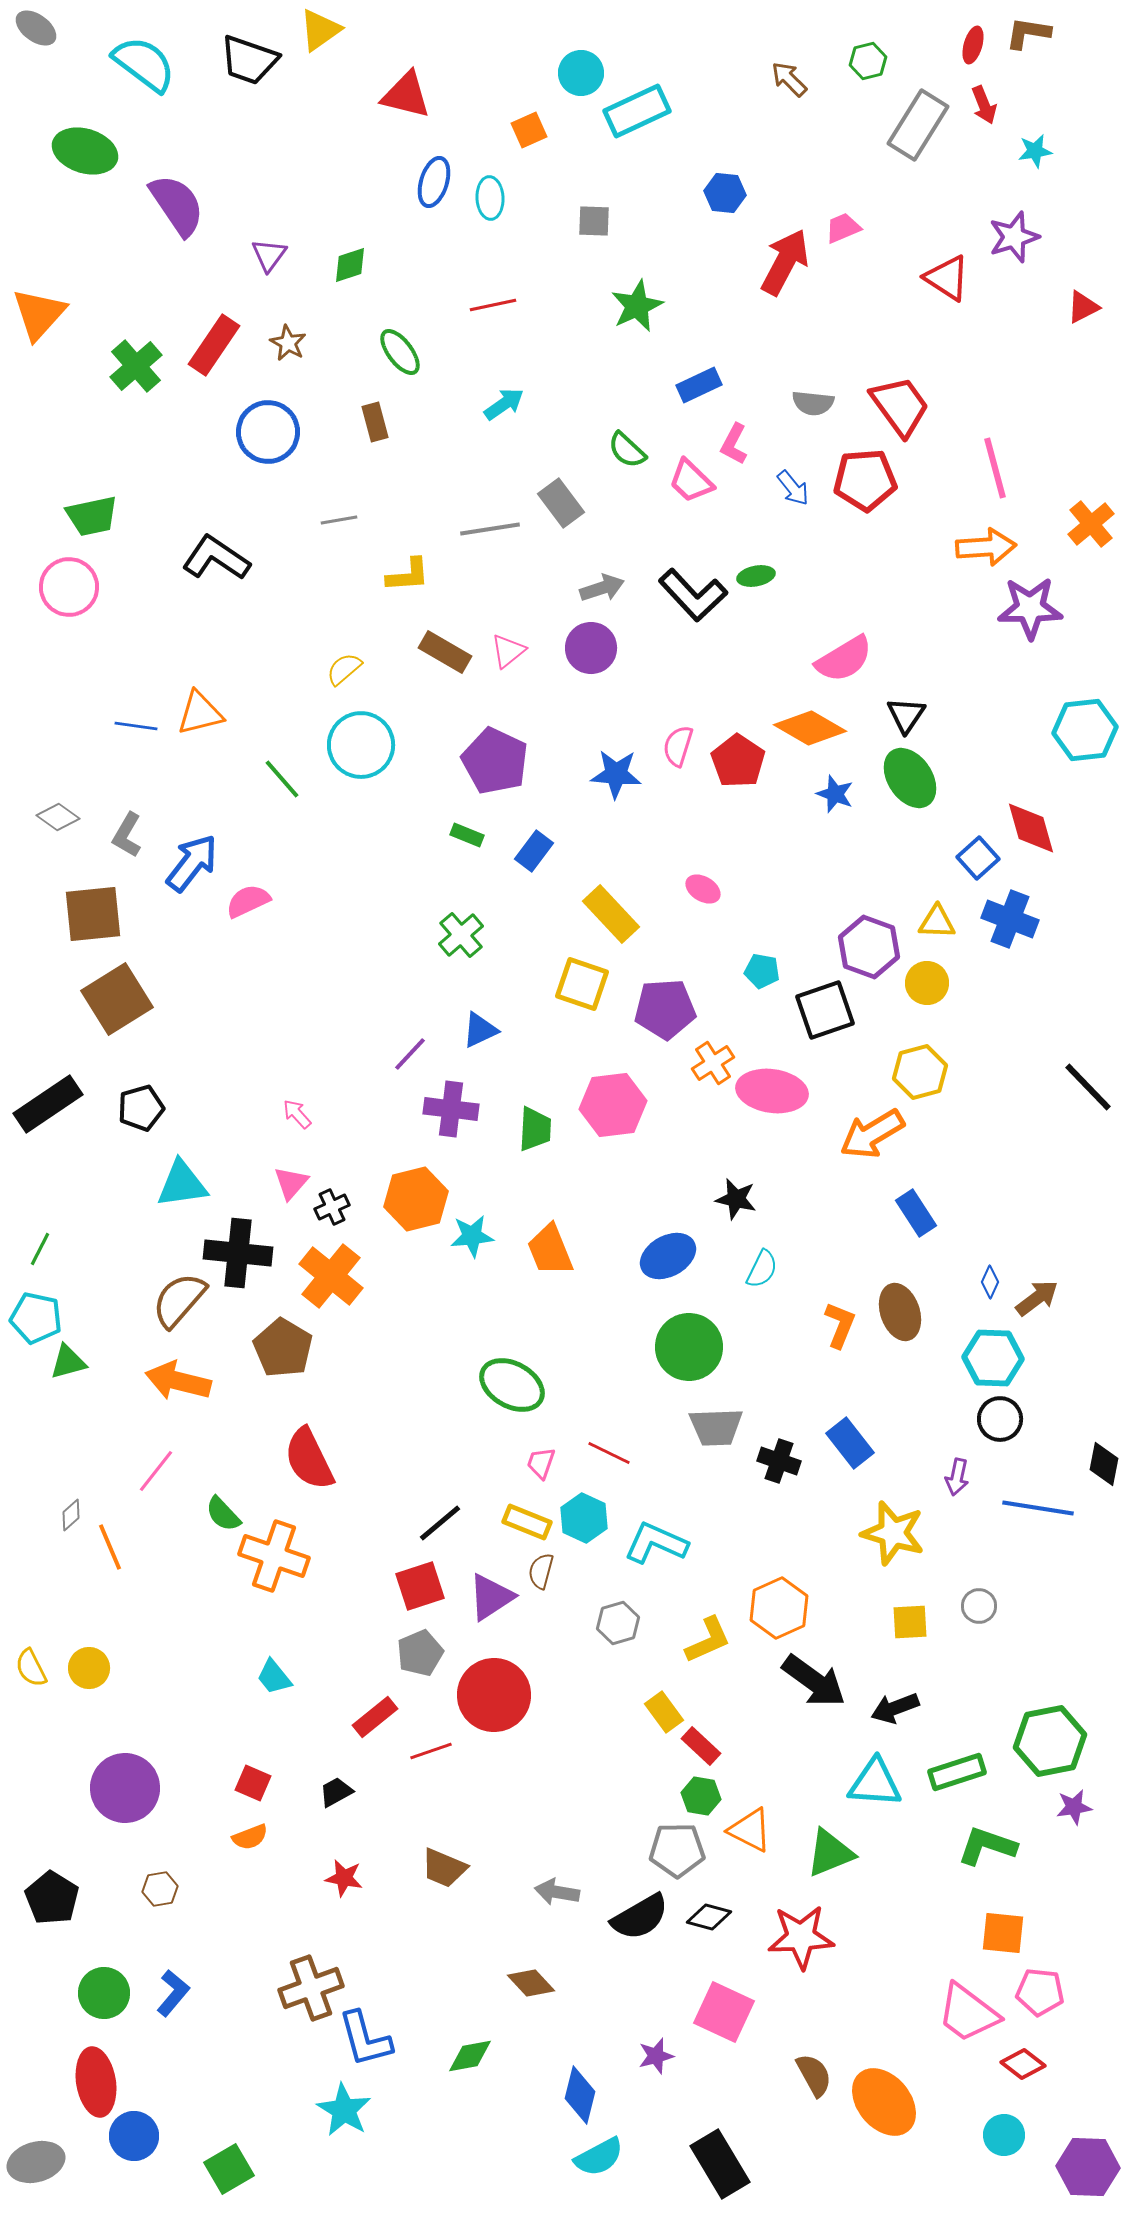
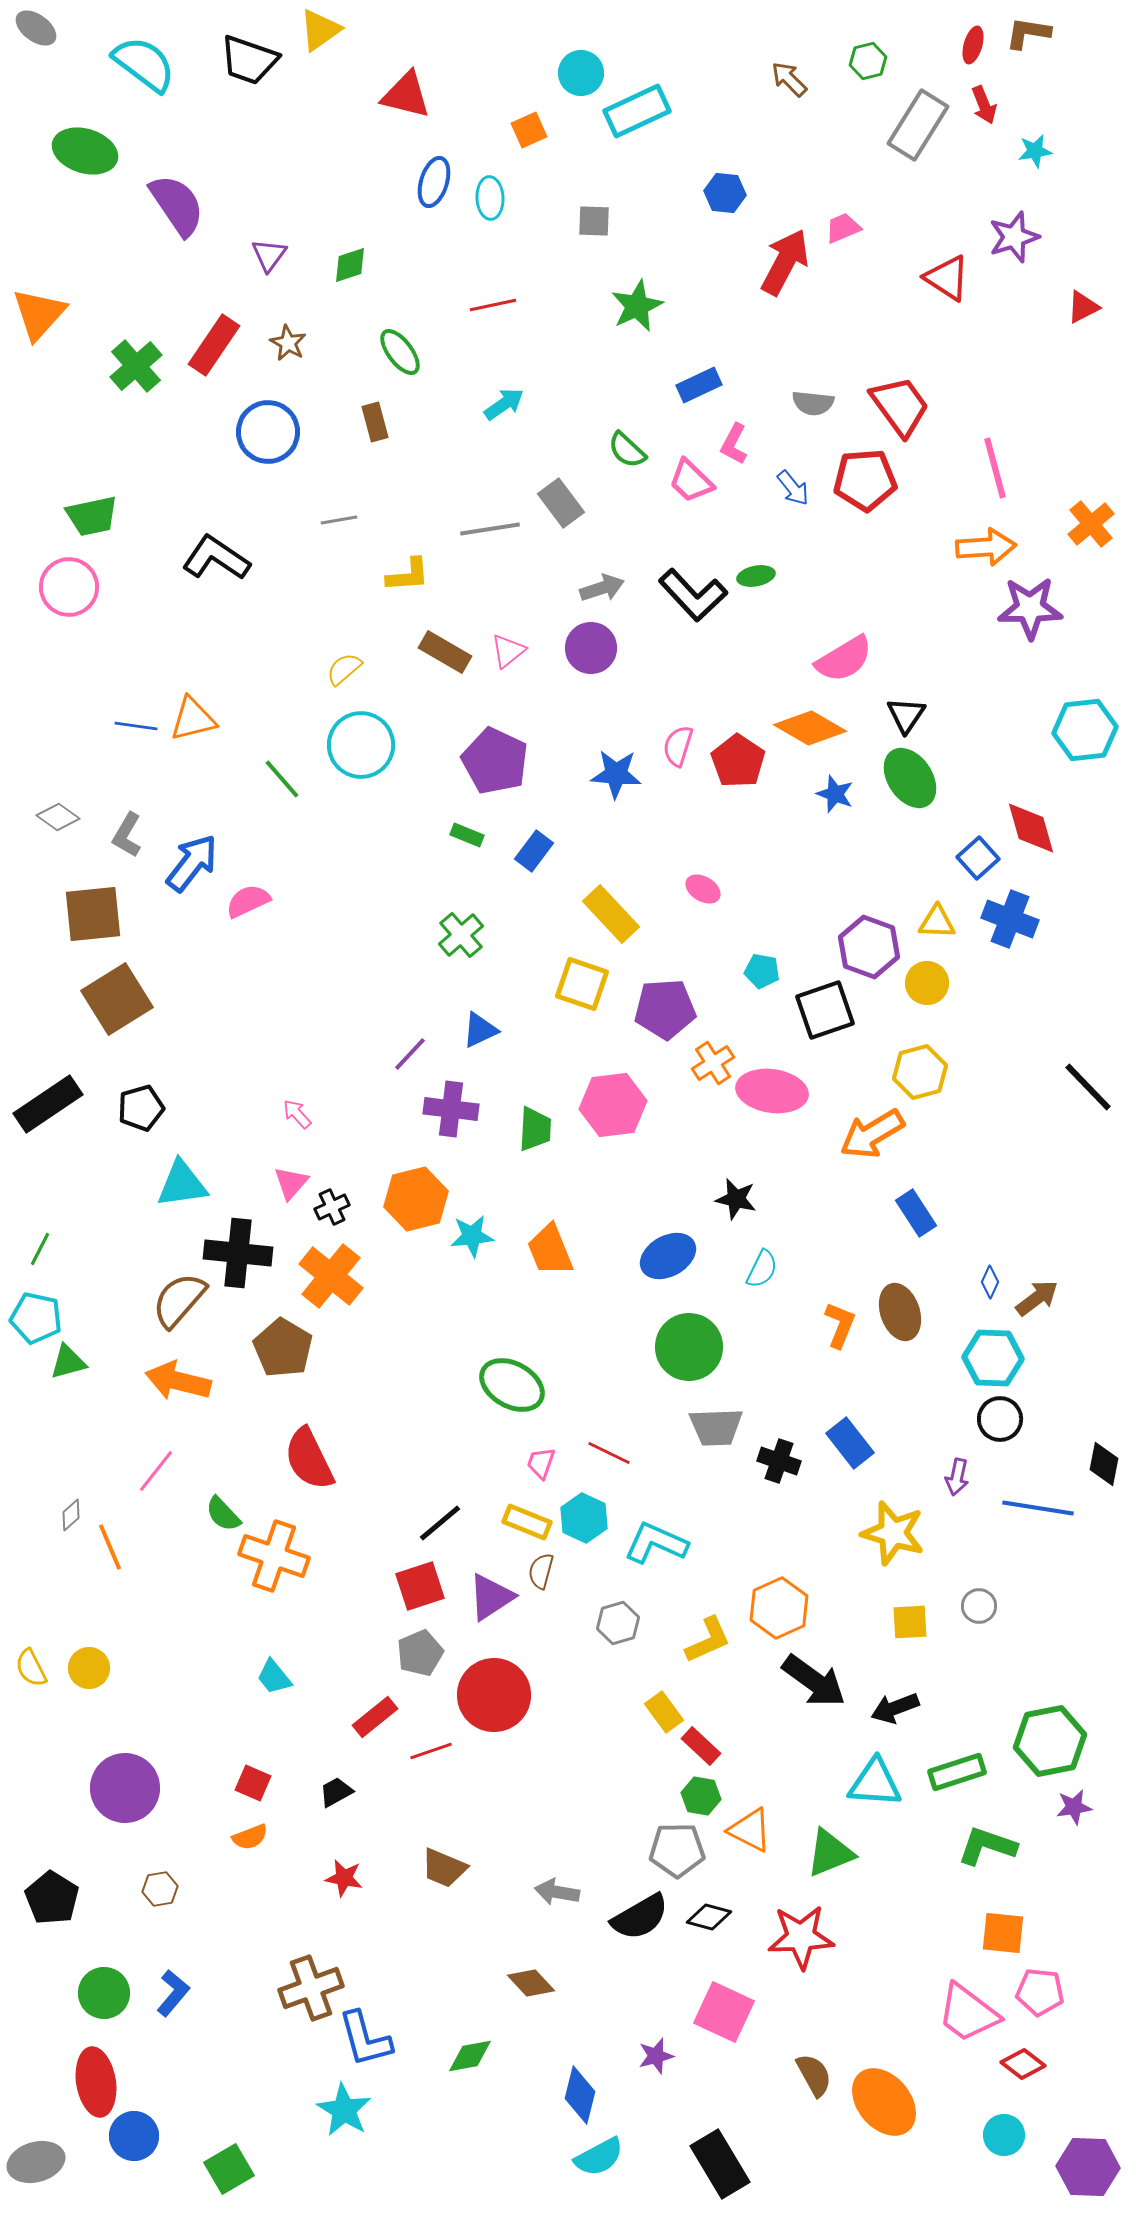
orange triangle at (200, 713): moved 7 px left, 6 px down
